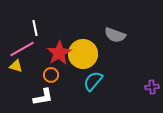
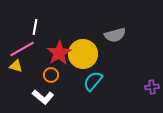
white line: moved 1 px up; rotated 21 degrees clockwise
gray semicircle: rotated 35 degrees counterclockwise
white L-shape: rotated 50 degrees clockwise
